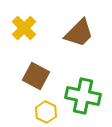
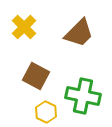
yellow cross: moved 1 px up
